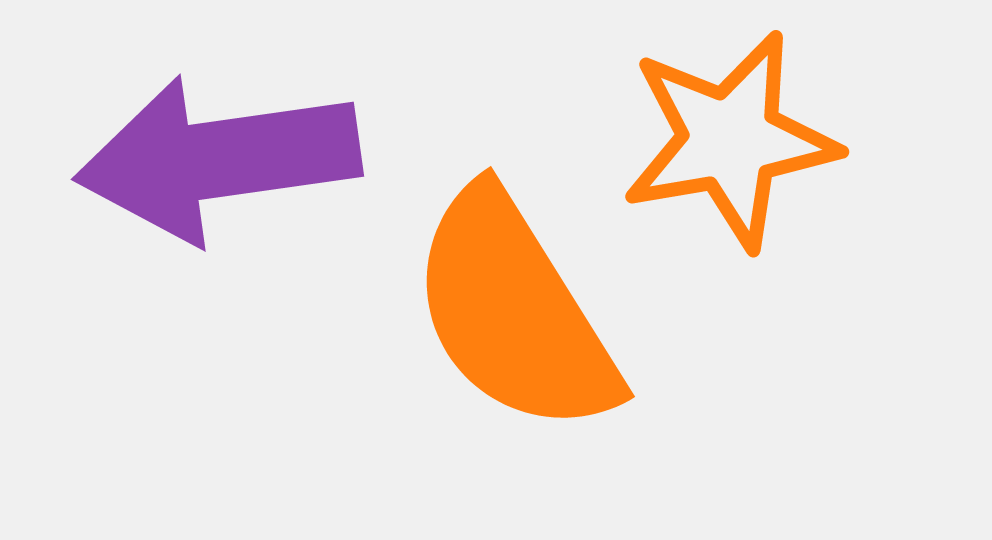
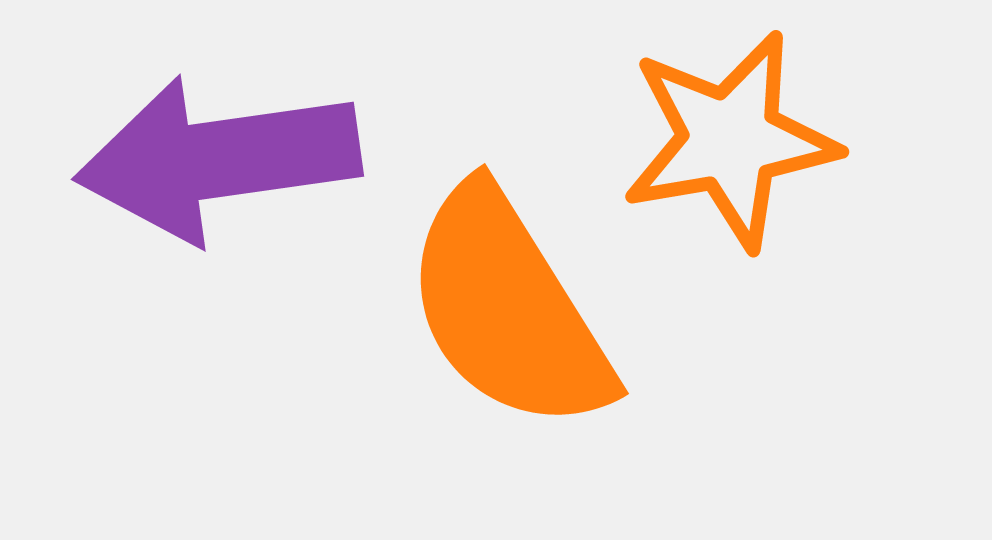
orange semicircle: moved 6 px left, 3 px up
